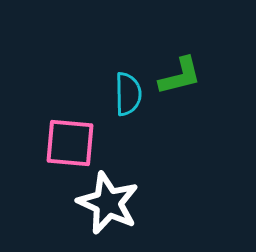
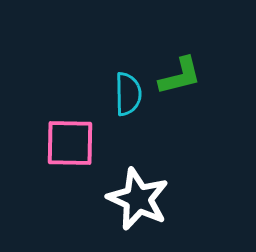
pink square: rotated 4 degrees counterclockwise
white star: moved 30 px right, 4 px up
